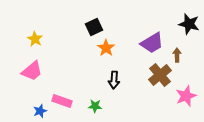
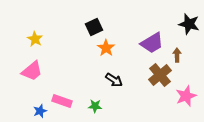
black arrow: rotated 60 degrees counterclockwise
